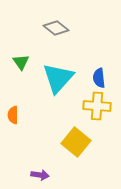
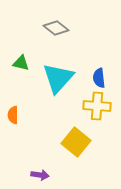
green triangle: moved 1 px down; rotated 42 degrees counterclockwise
